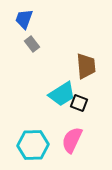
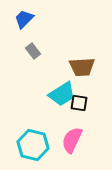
blue trapezoid: rotated 25 degrees clockwise
gray rectangle: moved 1 px right, 7 px down
brown trapezoid: moved 4 px left, 1 px down; rotated 92 degrees clockwise
black square: rotated 12 degrees counterclockwise
cyan hexagon: rotated 16 degrees clockwise
